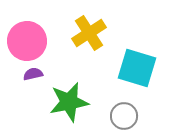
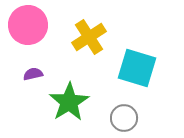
yellow cross: moved 4 px down
pink circle: moved 1 px right, 16 px up
green star: rotated 21 degrees counterclockwise
gray circle: moved 2 px down
